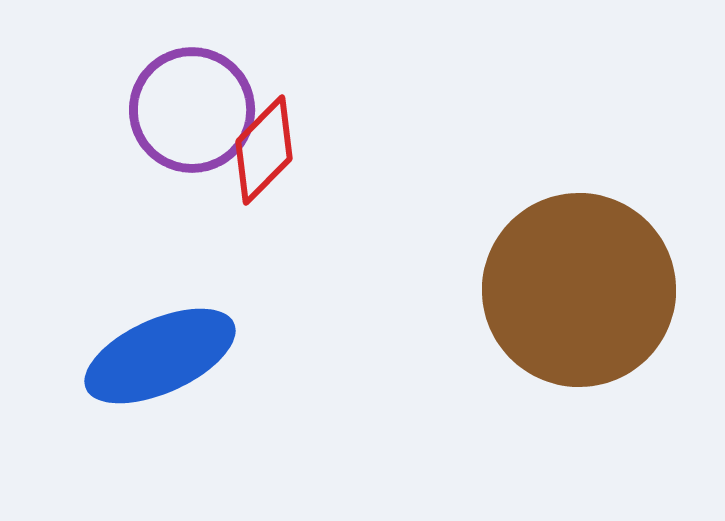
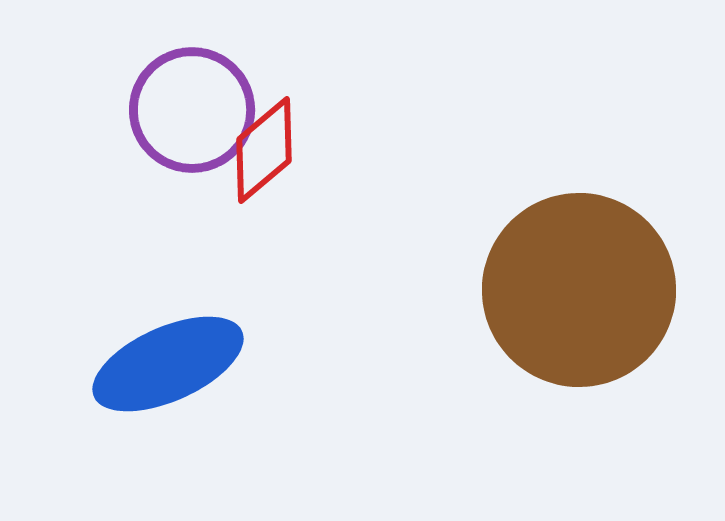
red diamond: rotated 5 degrees clockwise
blue ellipse: moved 8 px right, 8 px down
